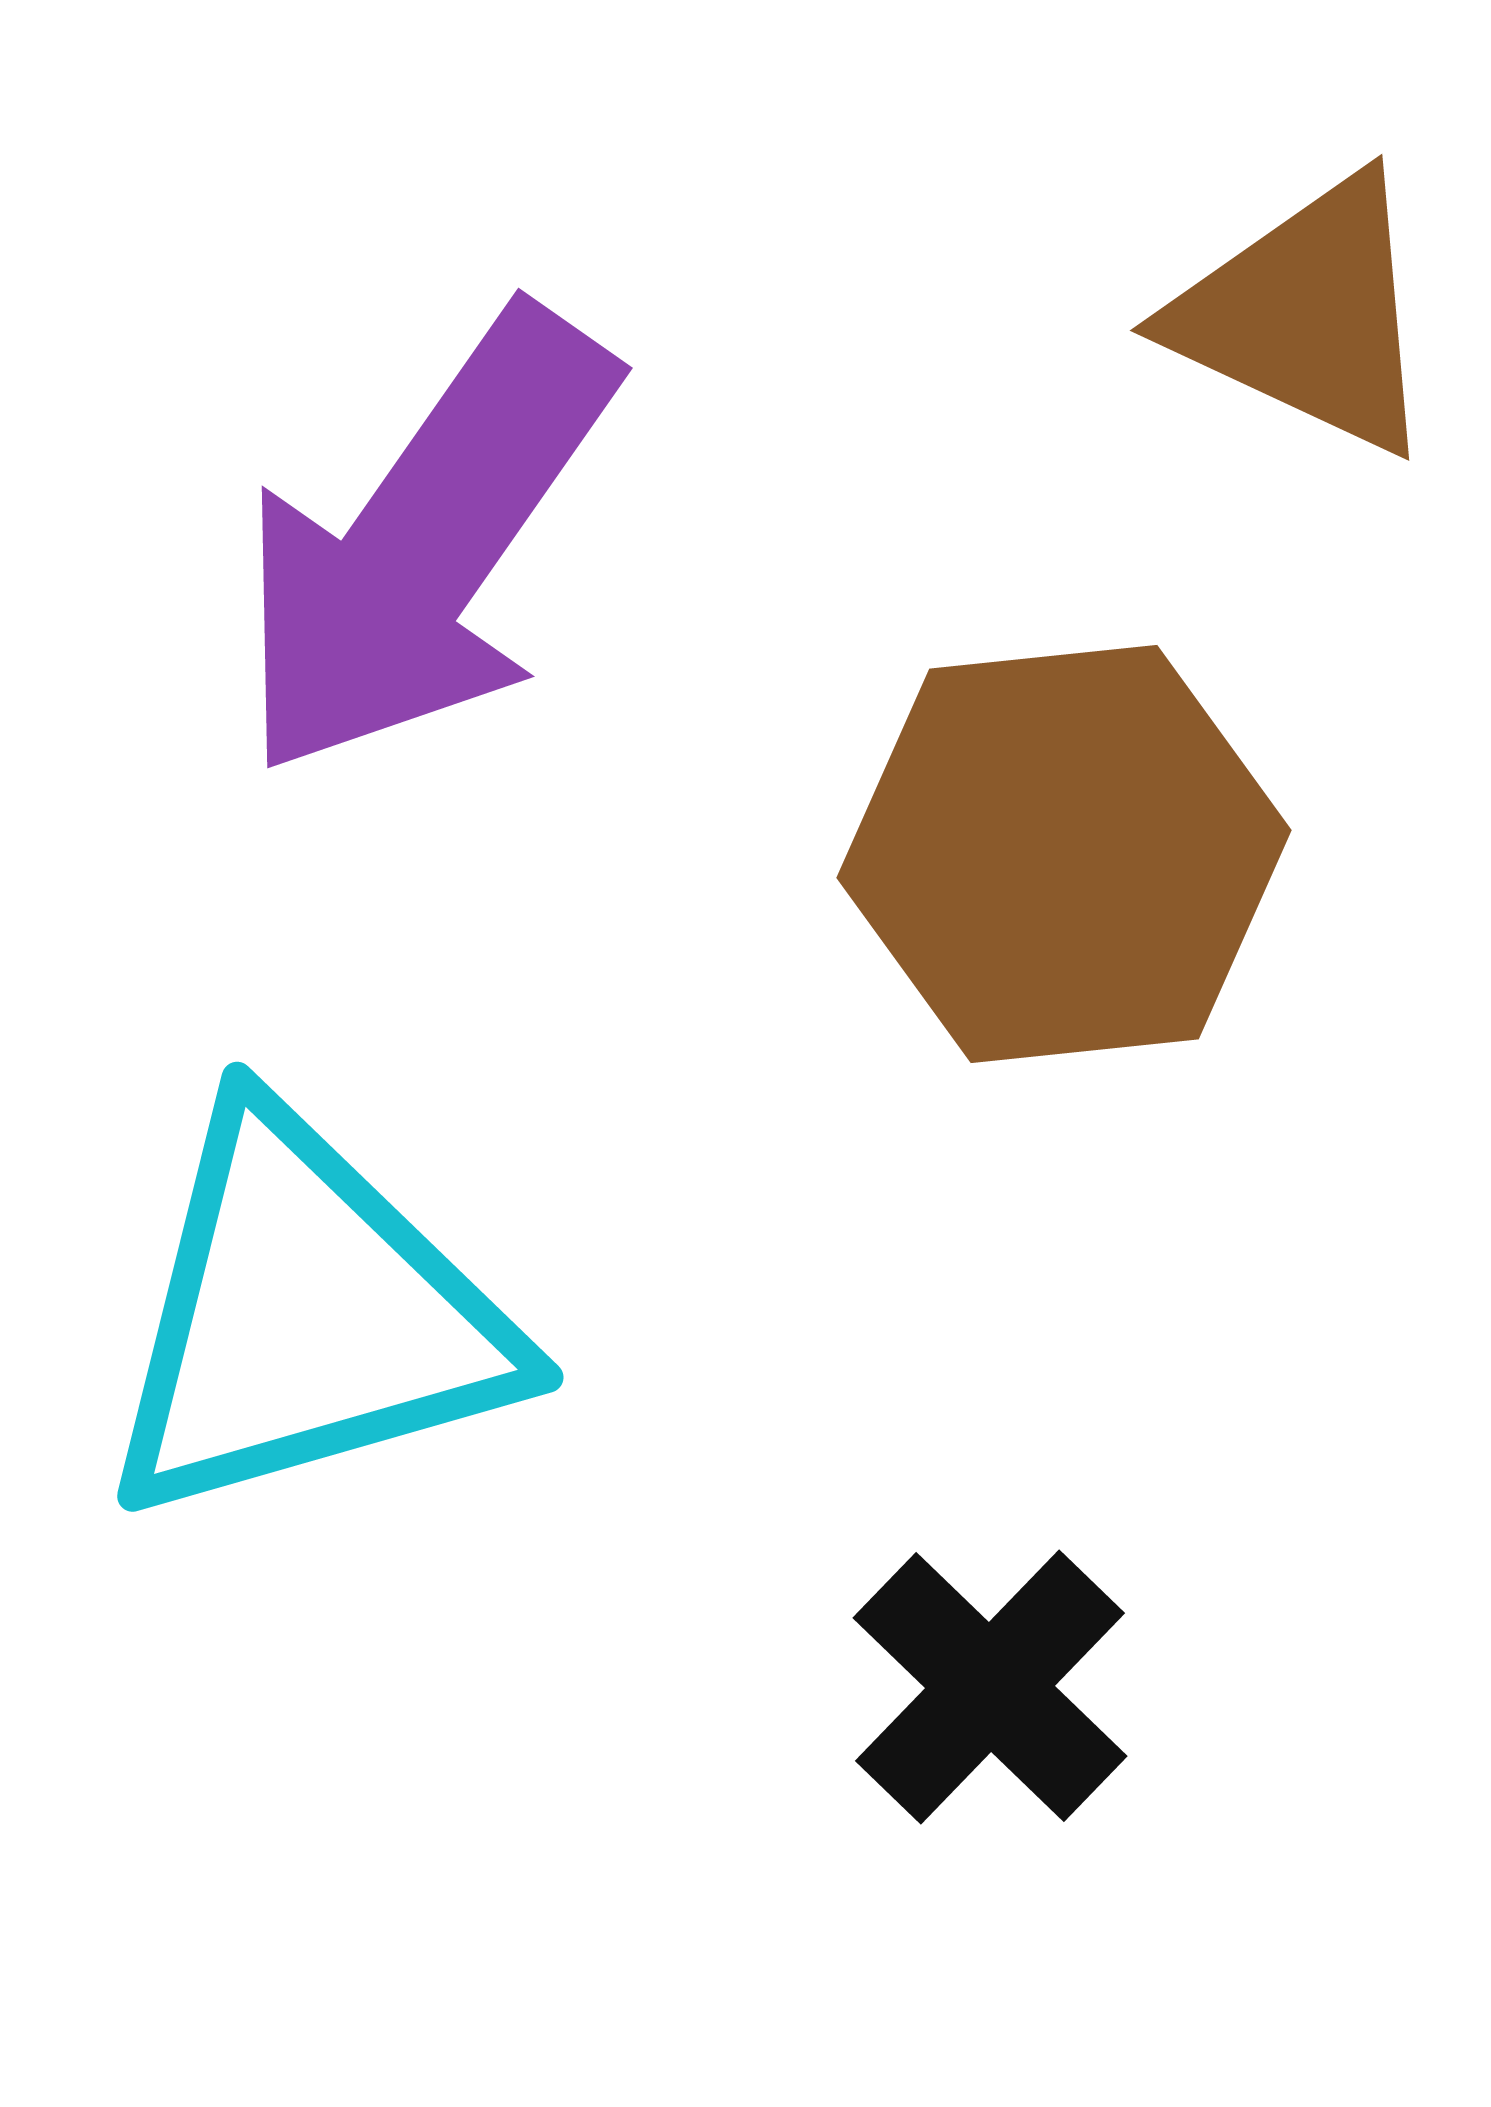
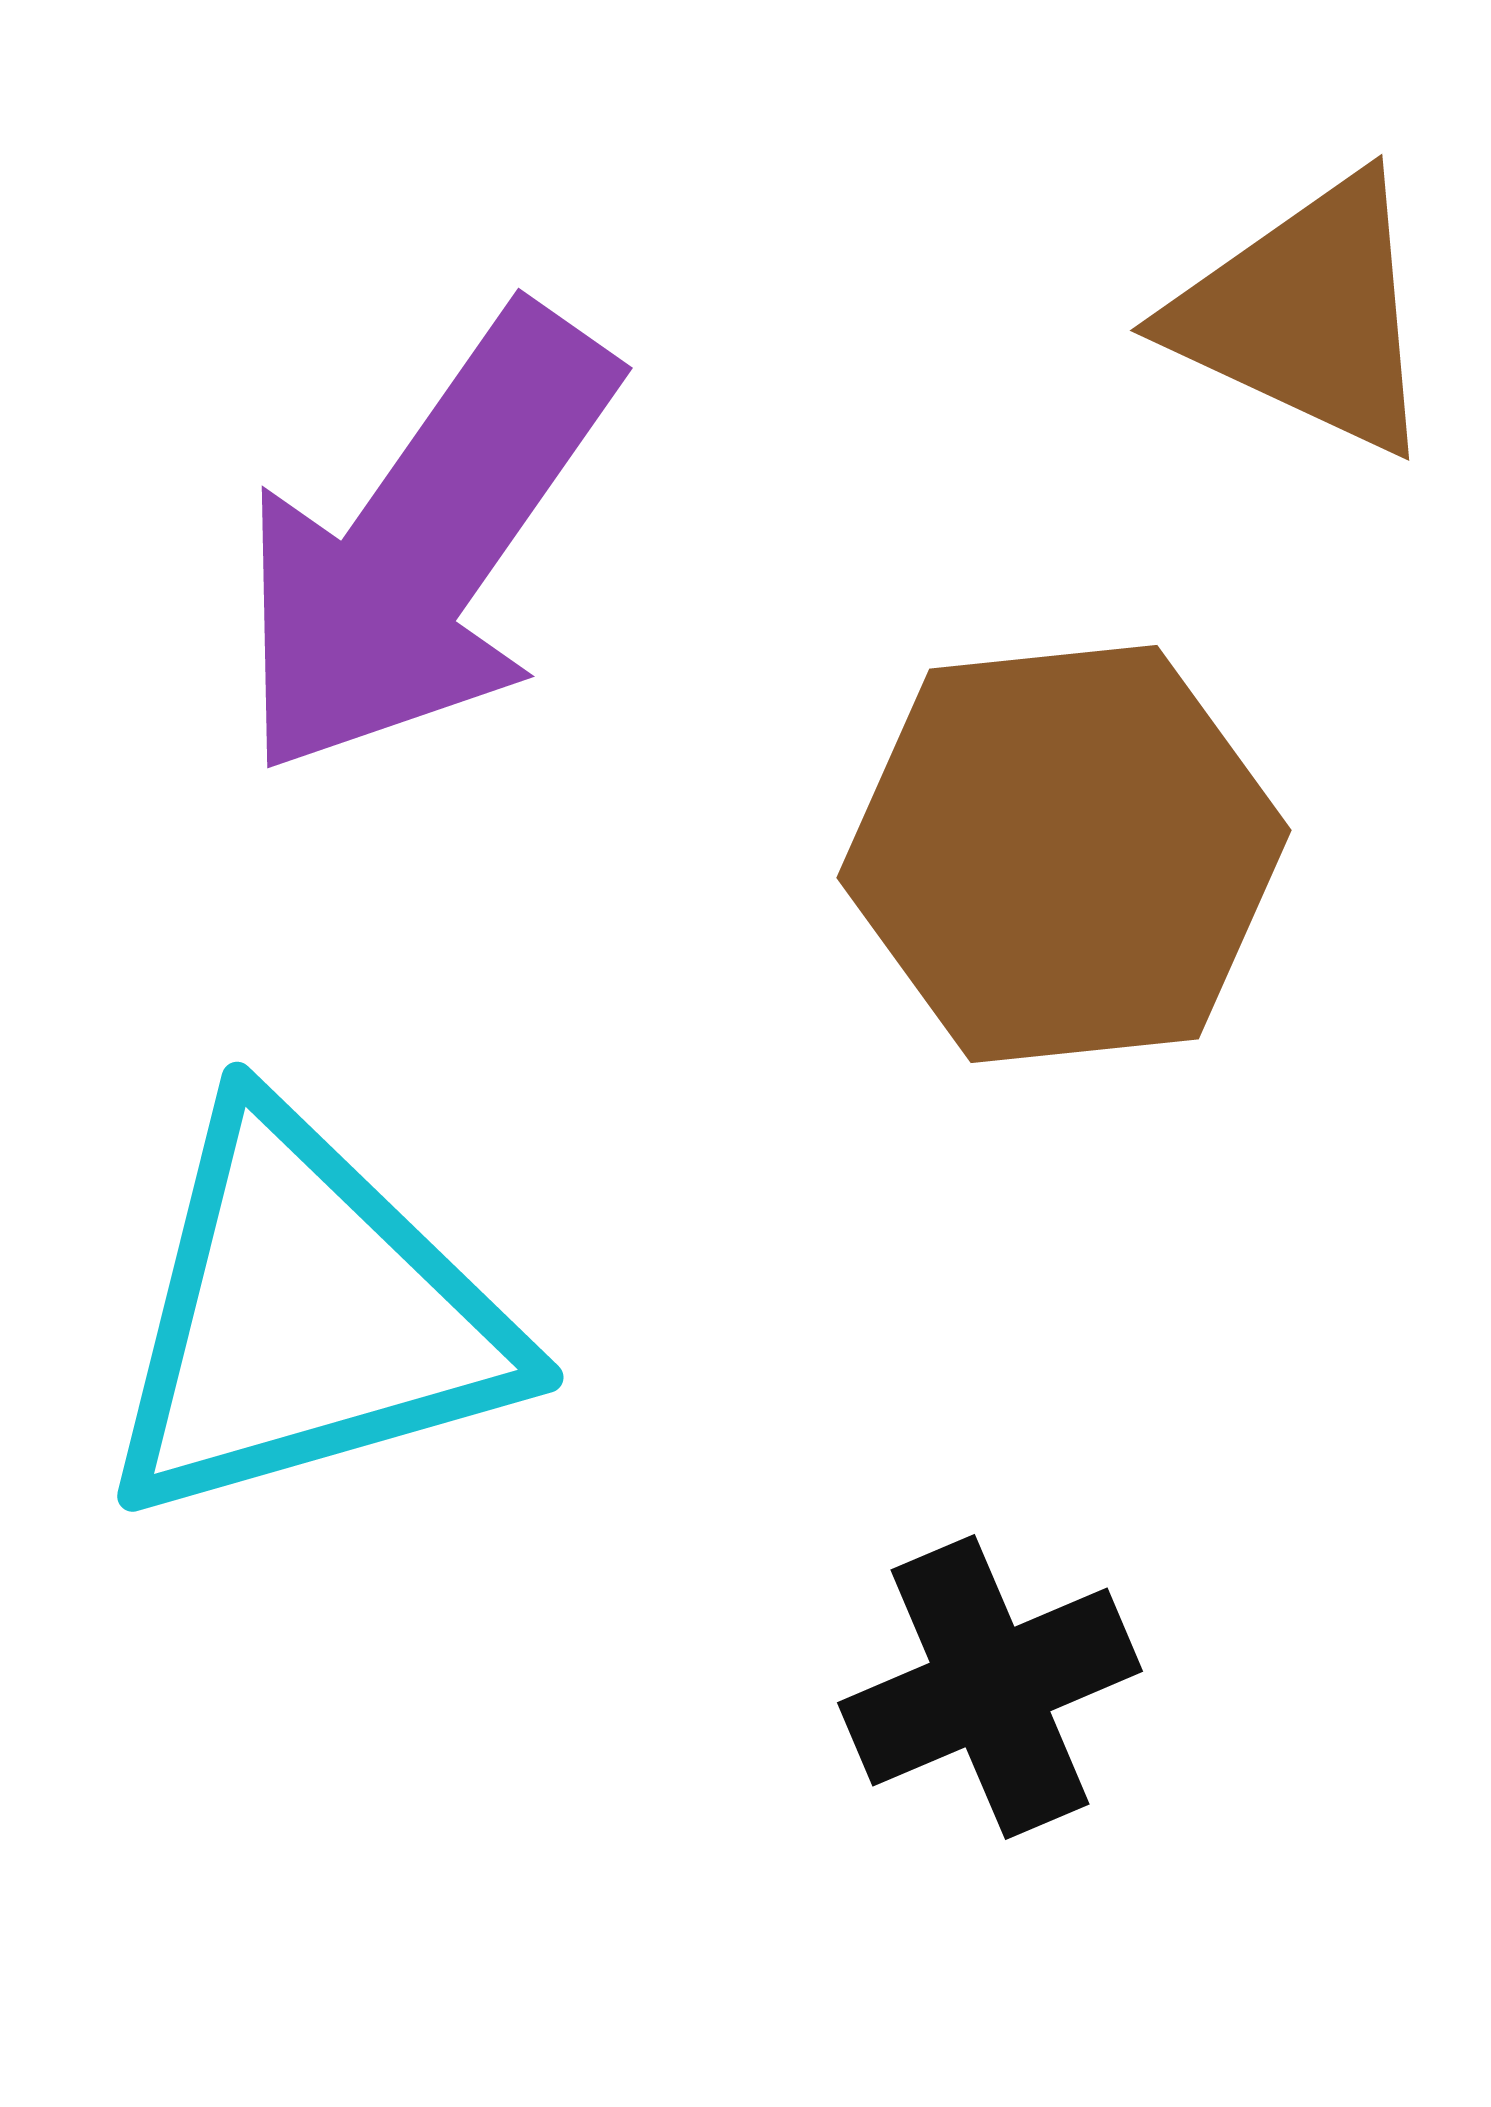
black cross: rotated 23 degrees clockwise
